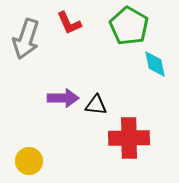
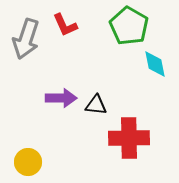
red L-shape: moved 4 px left, 2 px down
purple arrow: moved 2 px left
yellow circle: moved 1 px left, 1 px down
